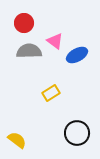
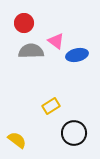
pink triangle: moved 1 px right
gray semicircle: moved 2 px right
blue ellipse: rotated 15 degrees clockwise
yellow rectangle: moved 13 px down
black circle: moved 3 px left
